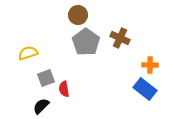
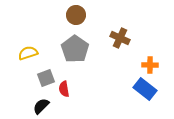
brown circle: moved 2 px left
gray pentagon: moved 11 px left, 7 px down
